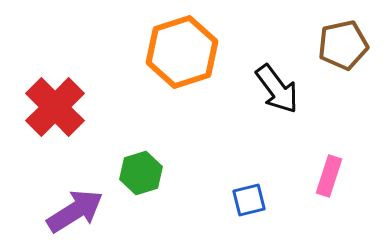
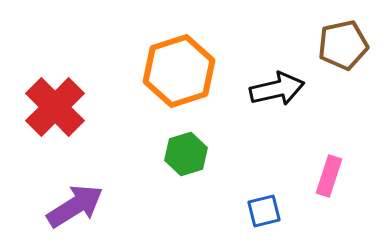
orange hexagon: moved 3 px left, 19 px down
black arrow: rotated 66 degrees counterclockwise
green hexagon: moved 45 px right, 19 px up
blue square: moved 15 px right, 11 px down
purple arrow: moved 5 px up
